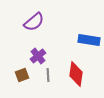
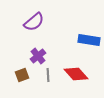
red diamond: rotated 50 degrees counterclockwise
